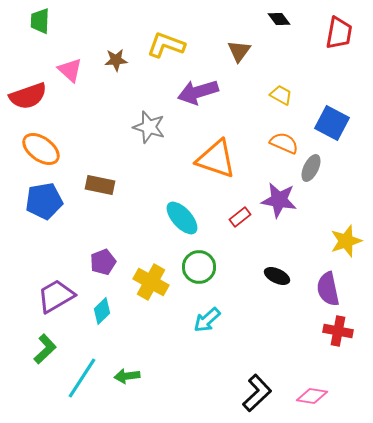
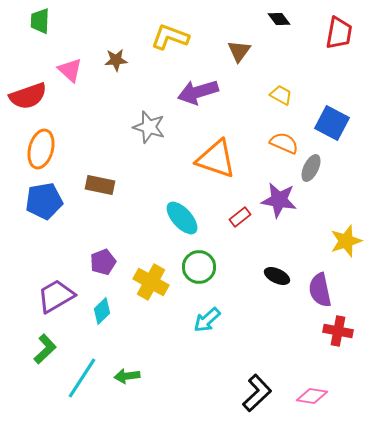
yellow L-shape: moved 4 px right, 8 px up
orange ellipse: rotated 69 degrees clockwise
purple semicircle: moved 8 px left, 1 px down
